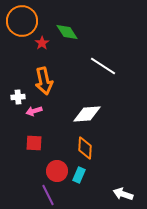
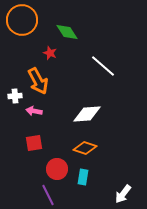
orange circle: moved 1 px up
red star: moved 8 px right, 10 px down; rotated 16 degrees counterclockwise
white line: rotated 8 degrees clockwise
orange arrow: moved 6 px left; rotated 16 degrees counterclockwise
white cross: moved 3 px left, 1 px up
pink arrow: rotated 28 degrees clockwise
red square: rotated 12 degrees counterclockwise
orange diamond: rotated 75 degrees counterclockwise
red circle: moved 2 px up
cyan rectangle: moved 4 px right, 2 px down; rotated 14 degrees counterclockwise
white arrow: rotated 72 degrees counterclockwise
